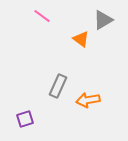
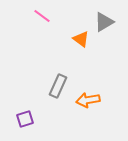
gray triangle: moved 1 px right, 2 px down
